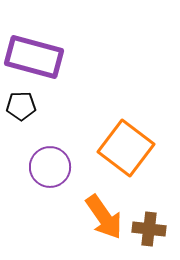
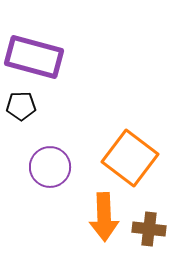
orange square: moved 4 px right, 10 px down
orange arrow: rotated 33 degrees clockwise
